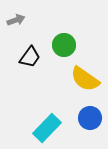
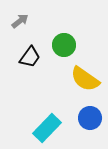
gray arrow: moved 4 px right, 1 px down; rotated 18 degrees counterclockwise
